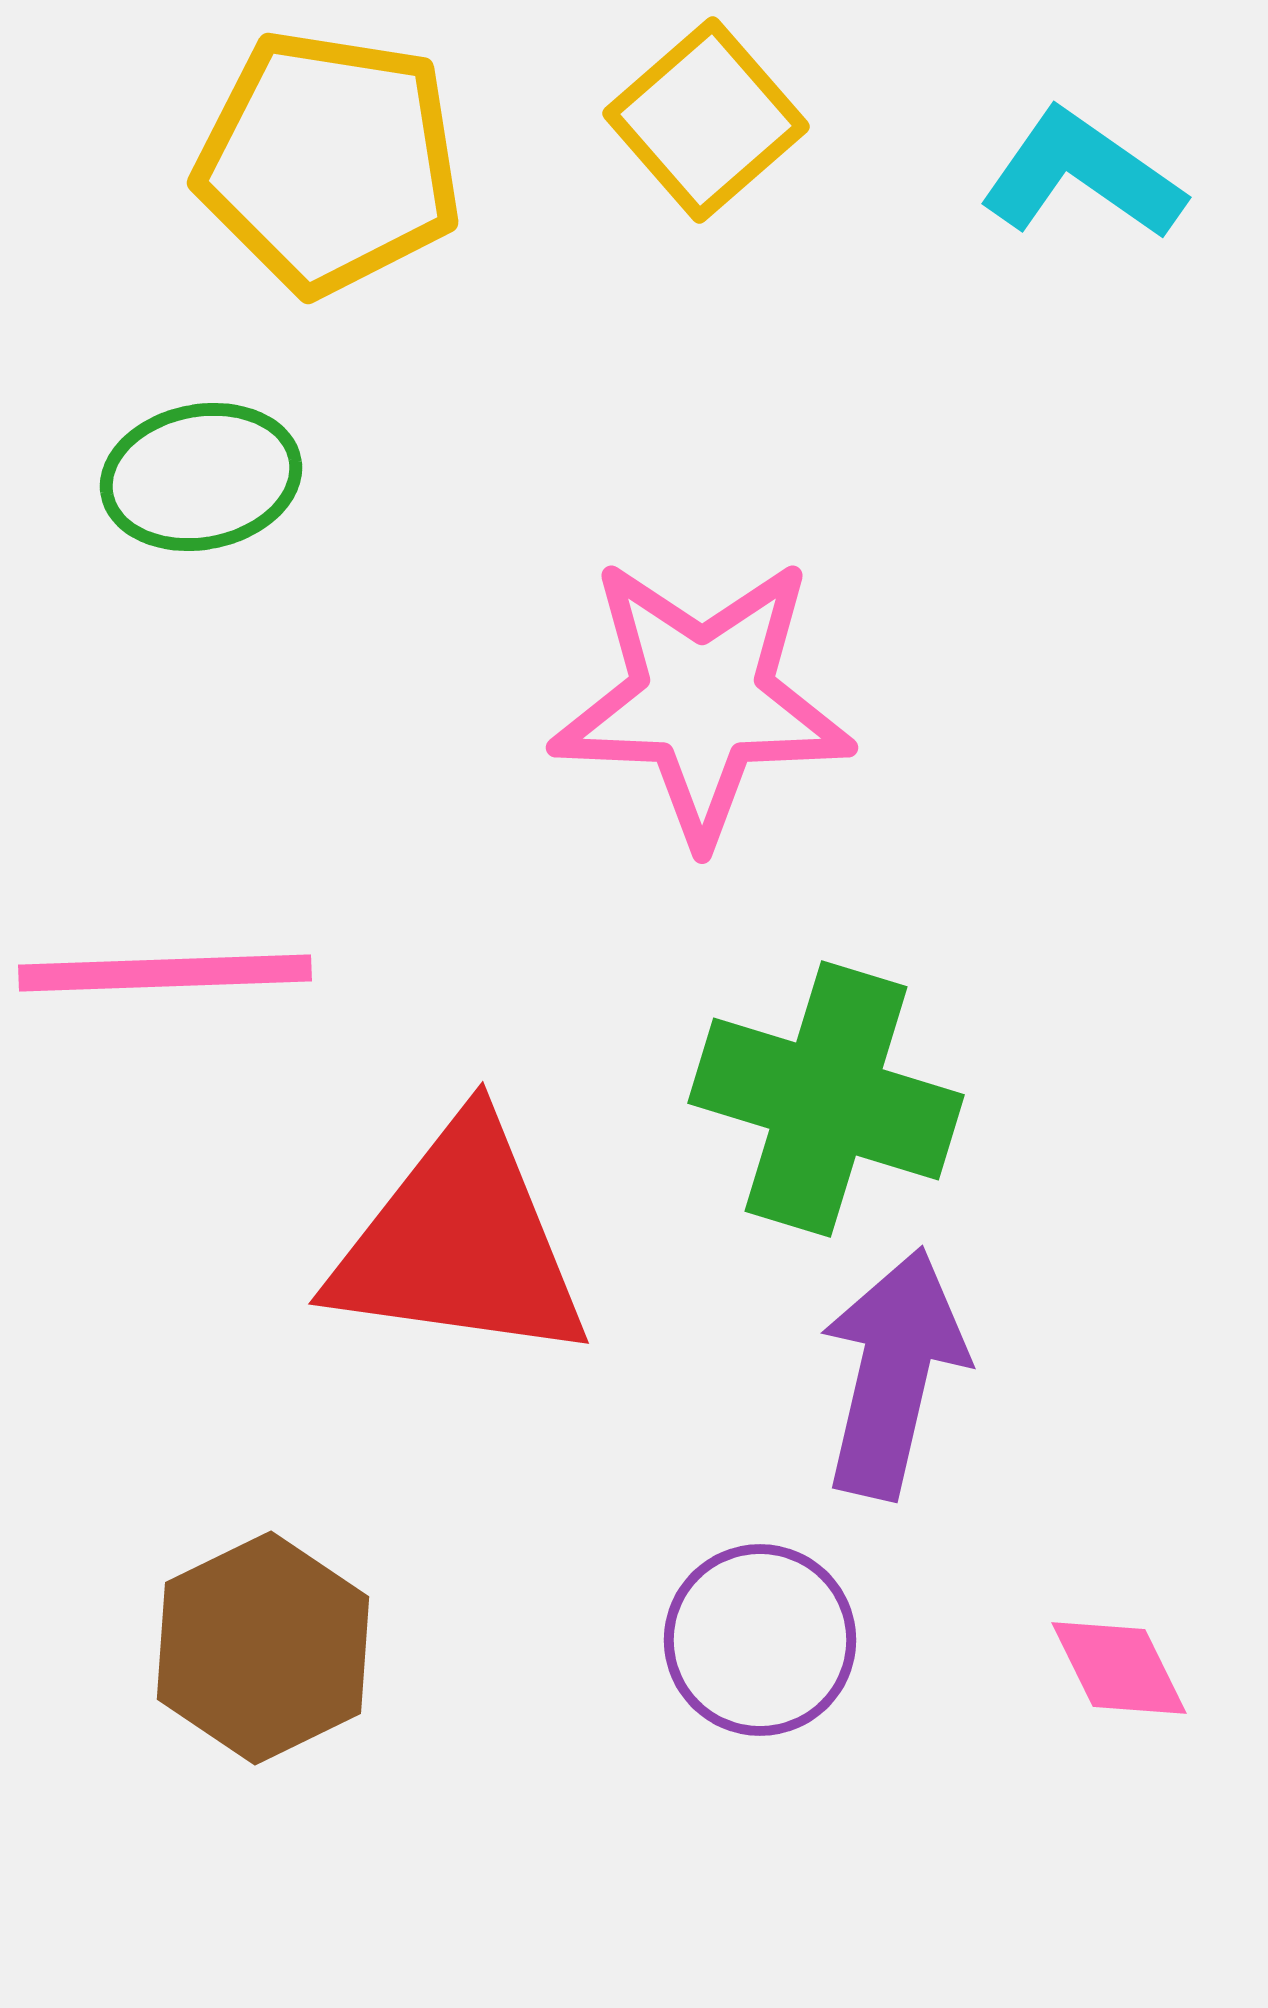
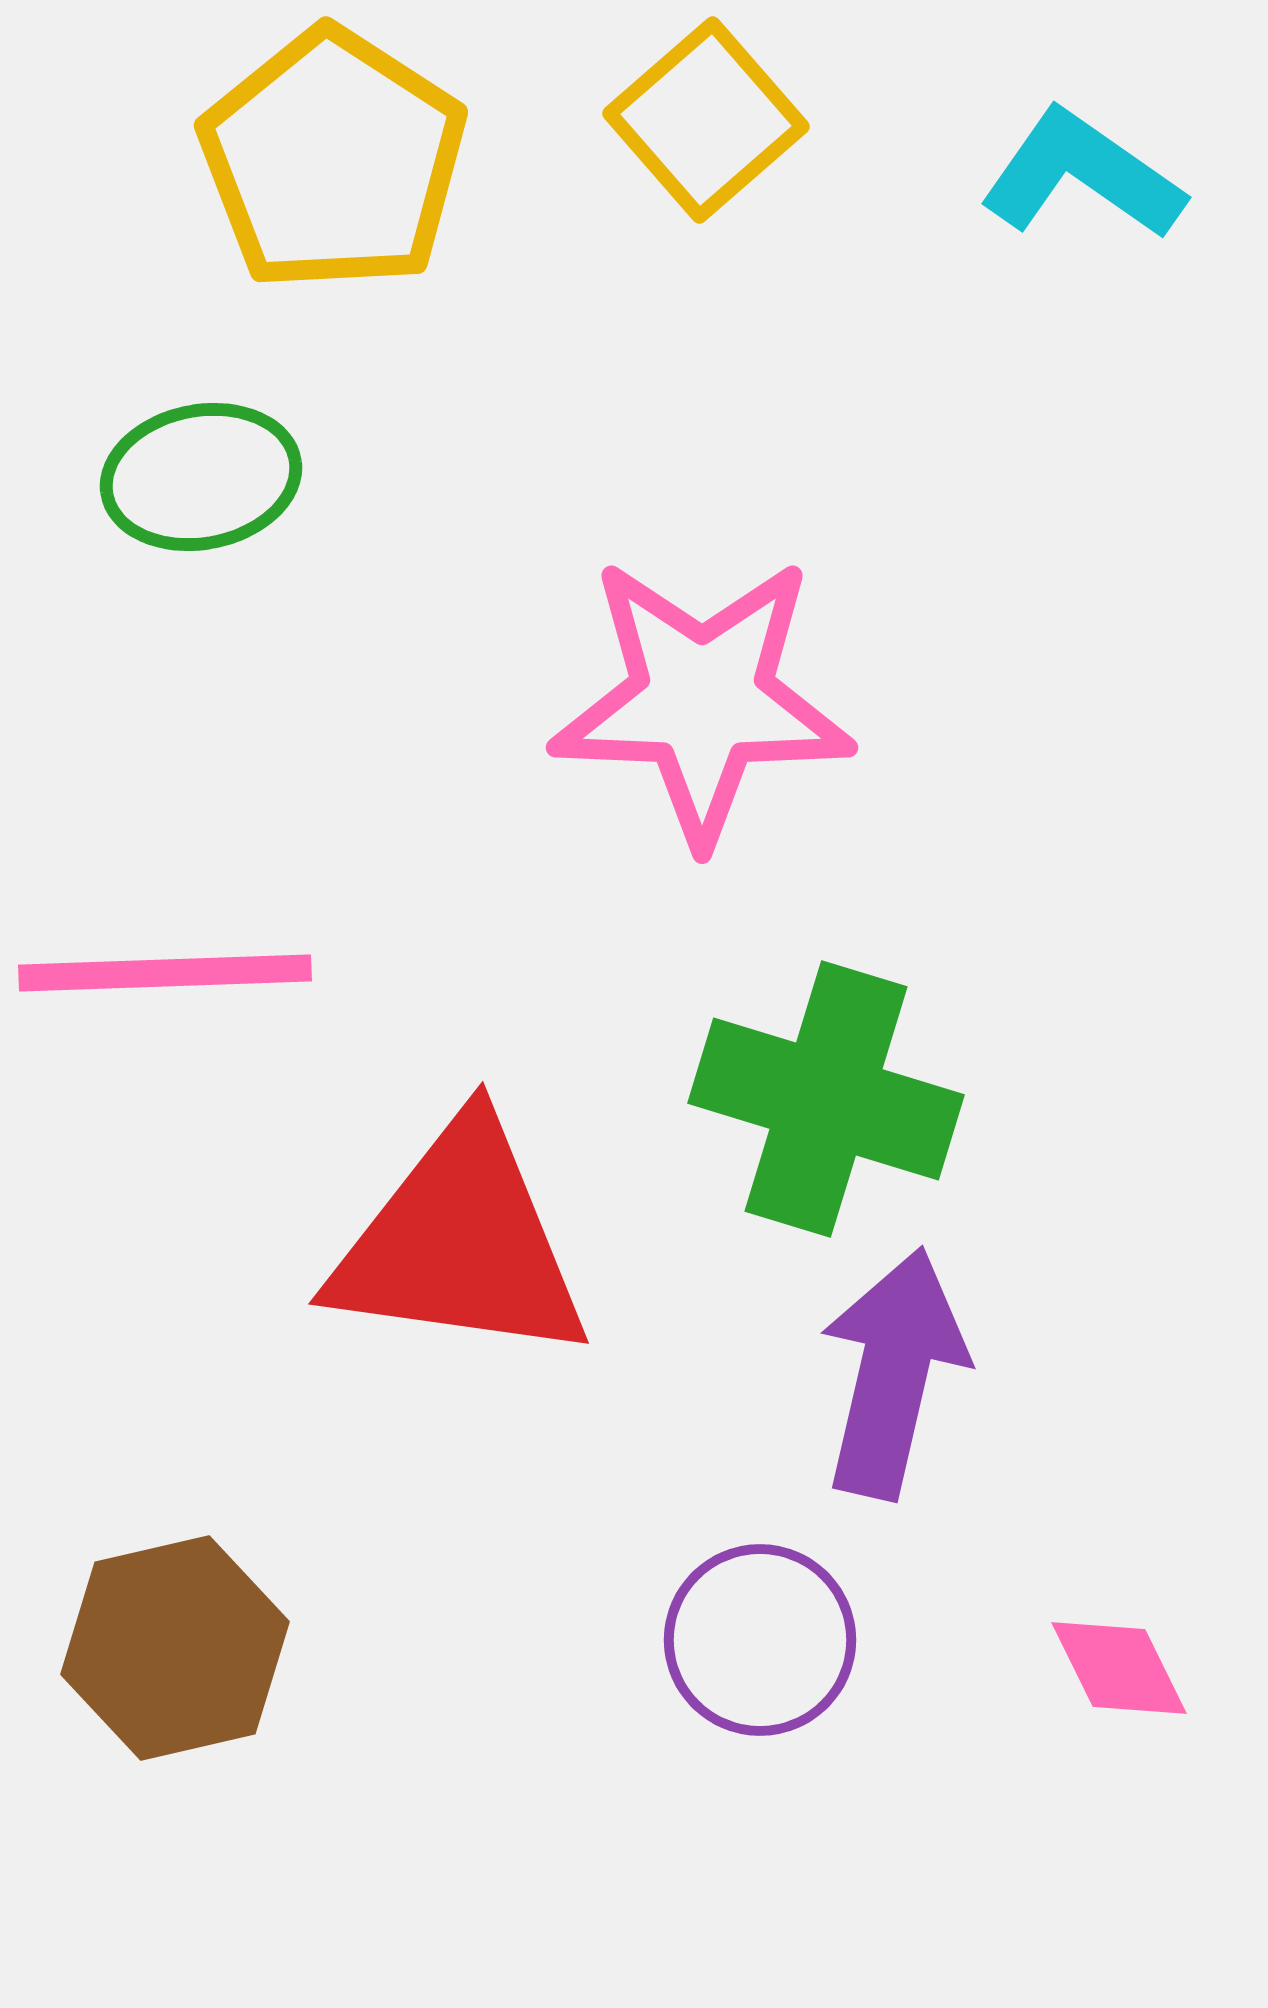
yellow pentagon: moved 4 px right, 2 px up; rotated 24 degrees clockwise
brown hexagon: moved 88 px left; rotated 13 degrees clockwise
